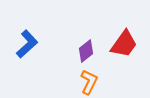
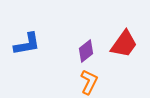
blue L-shape: rotated 32 degrees clockwise
